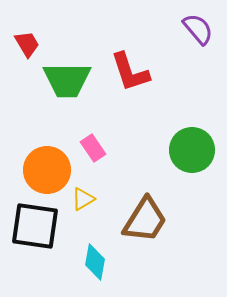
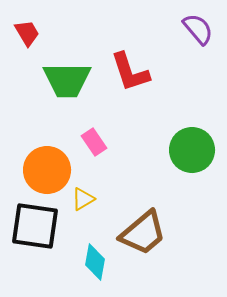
red trapezoid: moved 11 px up
pink rectangle: moved 1 px right, 6 px up
brown trapezoid: moved 2 px left, 13 px down; rotated 18 degrees clockwise
